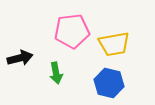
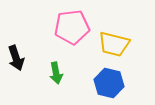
pink pentagon: moved 4 px up
yellow trapezoid: rotated 24 degrees clockwise
black arrow: moved 4 px left; rotated 85 degrees clockwise
